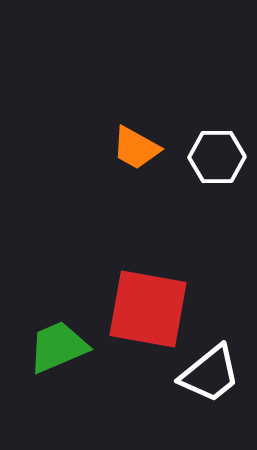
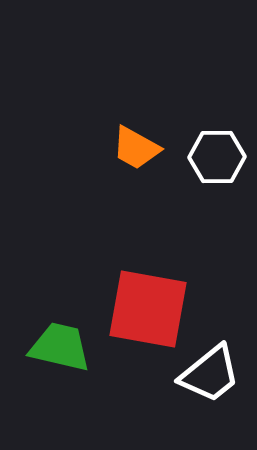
green trapezoid: moved 2 px right; rotated 36 degrees clockwise
